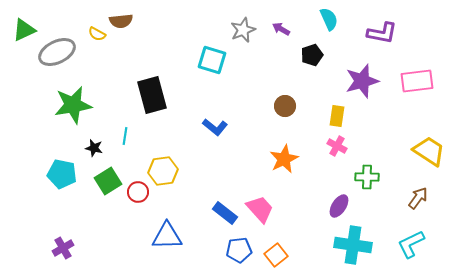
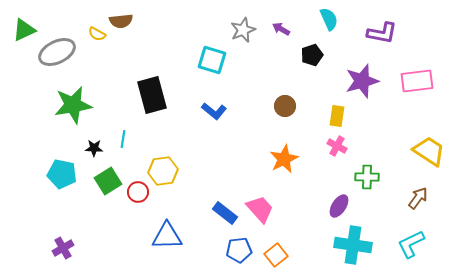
blue L-shape: moved 1 px left, 16 px up
cyan line: moved 2 px left, 3 px down
black star: rotated 12 degrees counterclockwise
